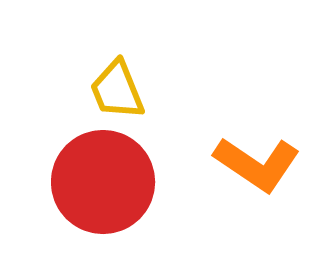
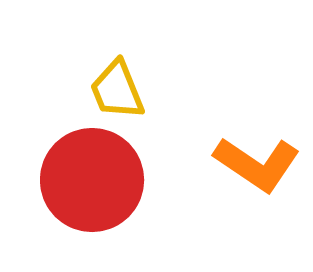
red circle: moved 11 px left, 2 px up
